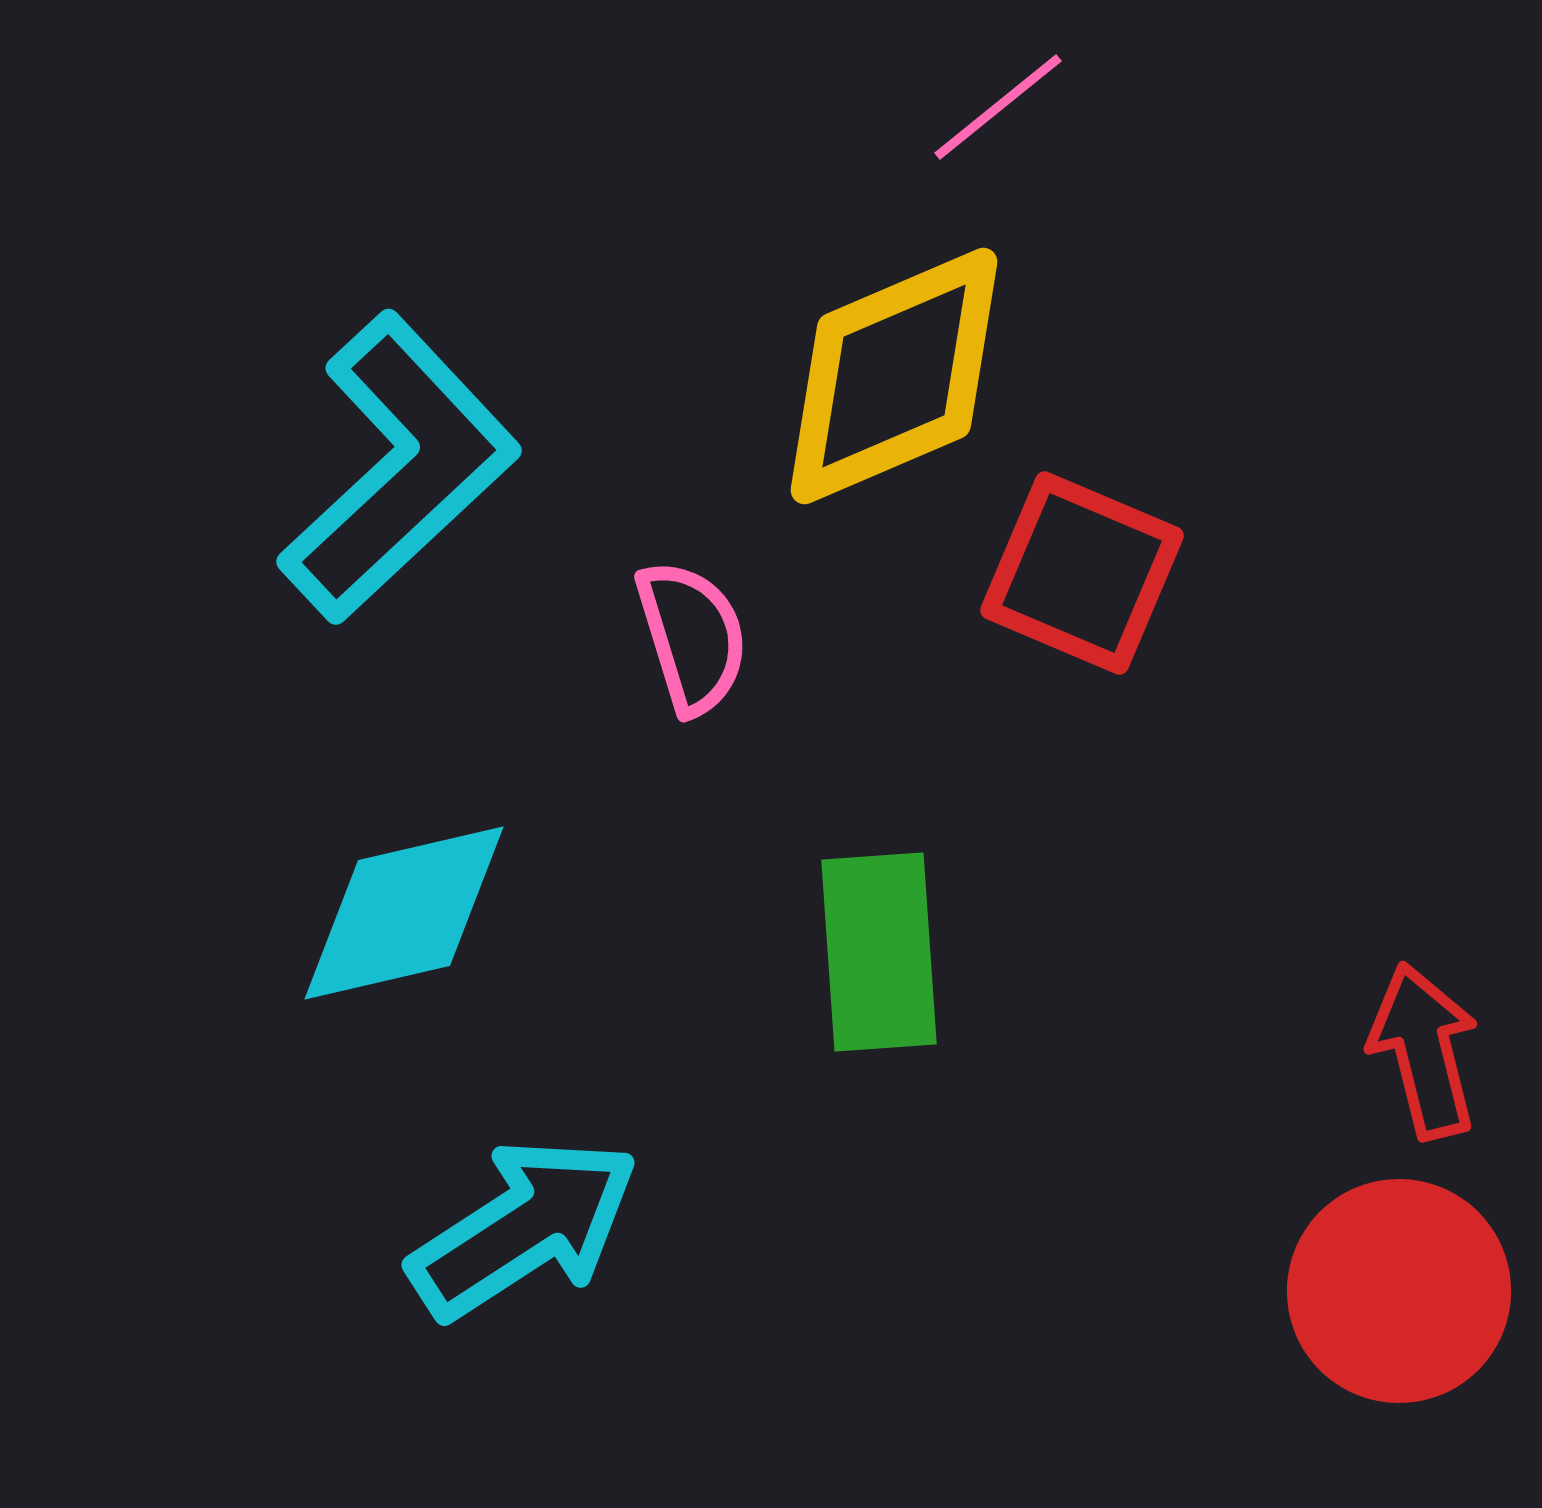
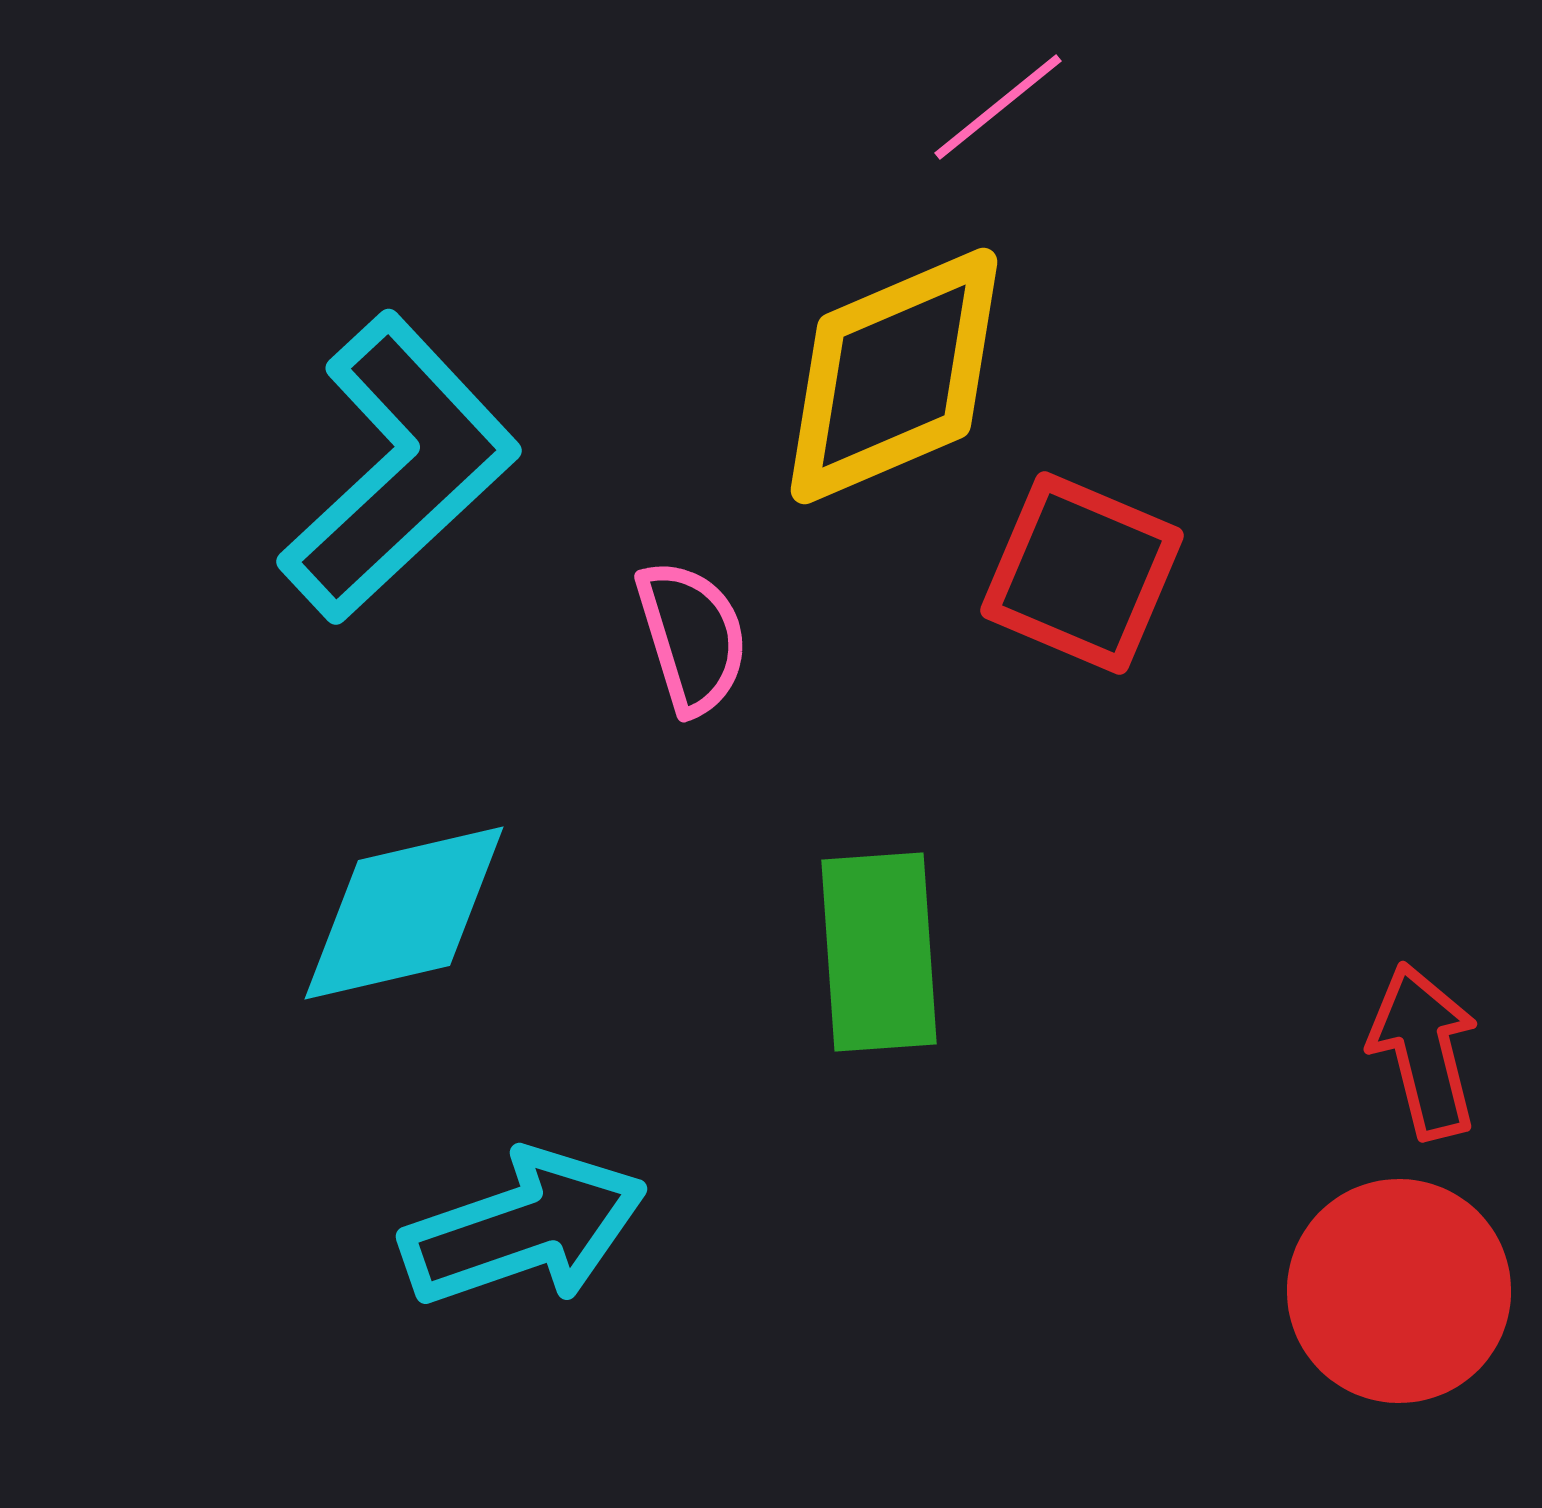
cyan arrow: rotated 14 degrees clockwise
